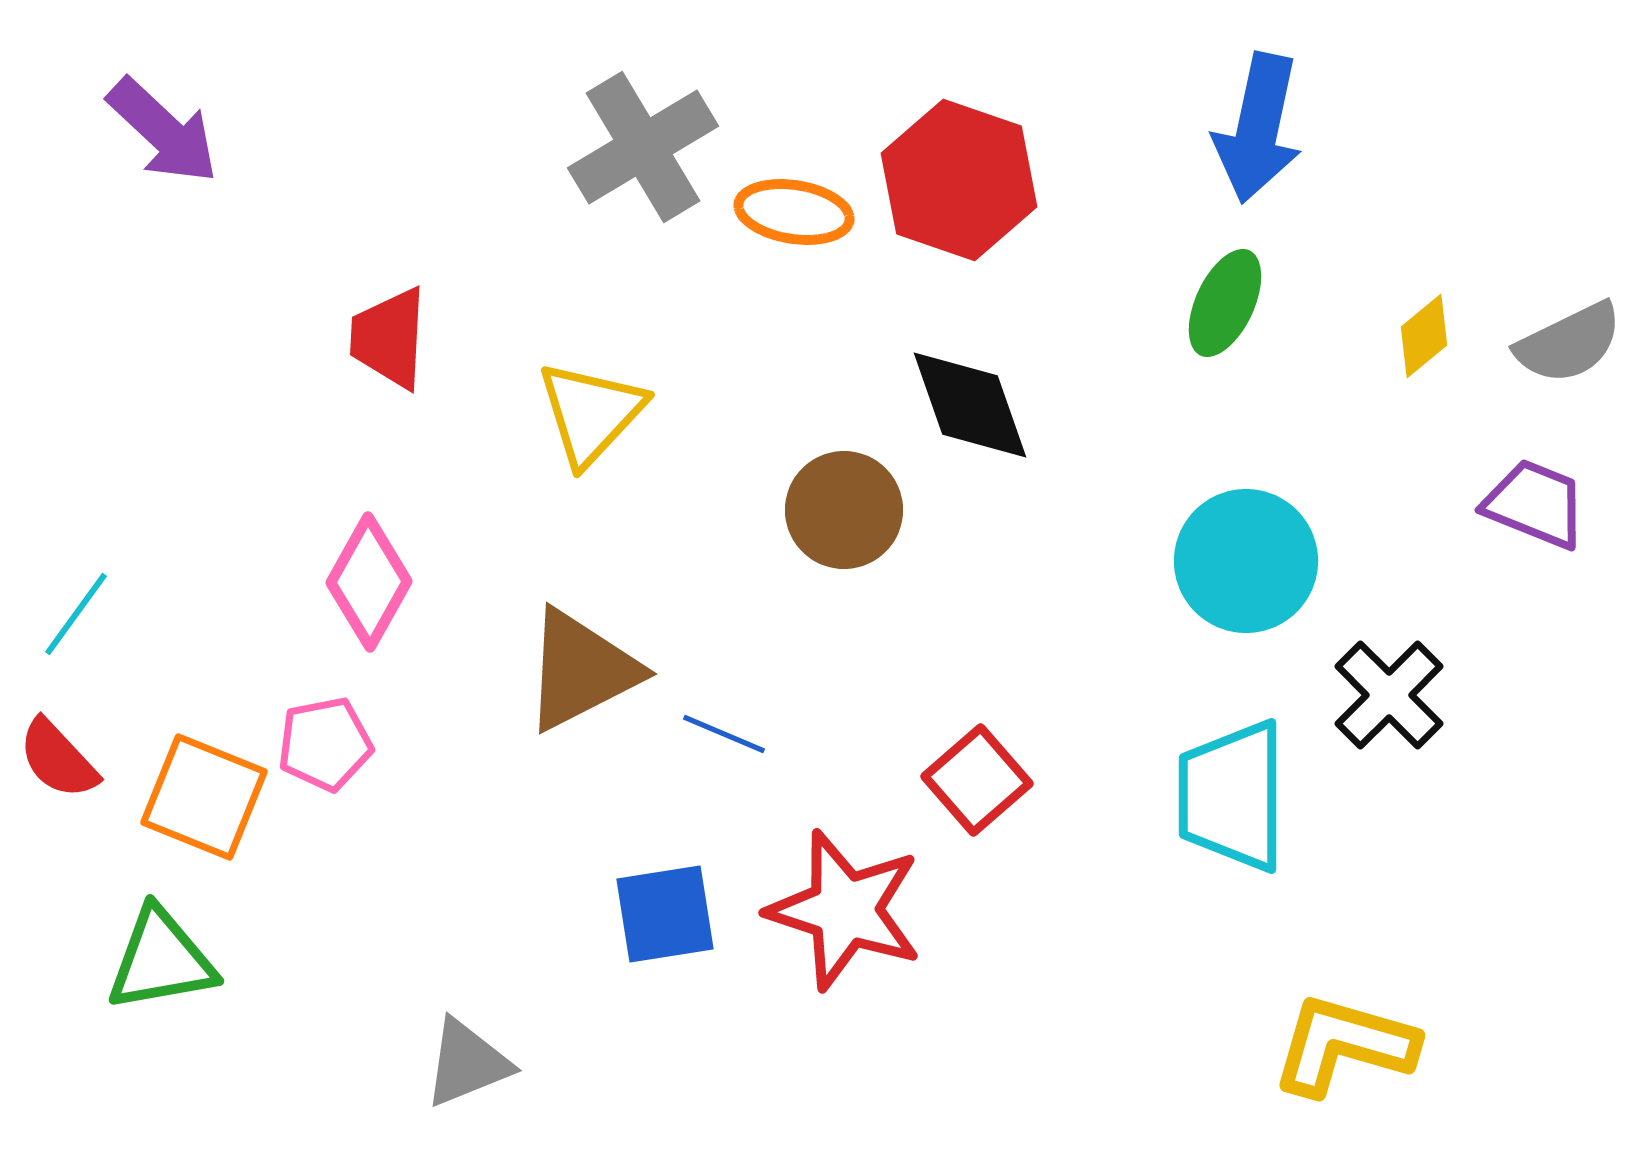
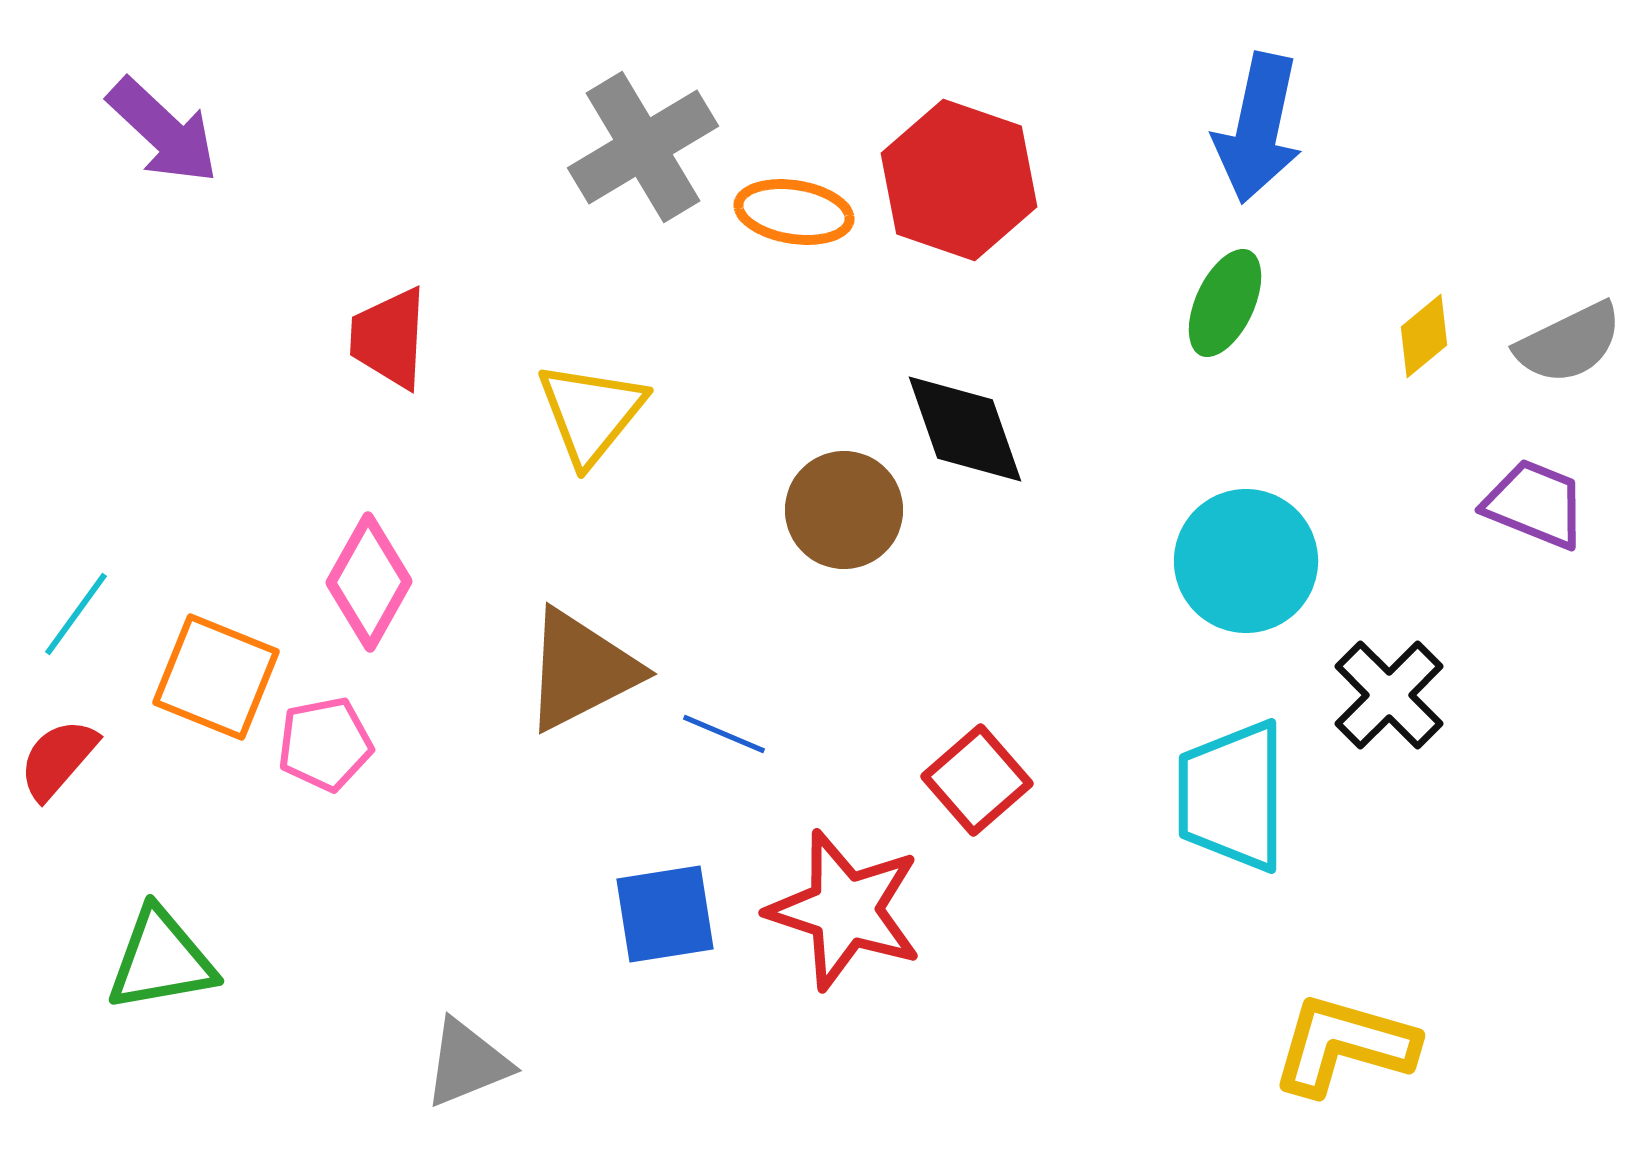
black diamond: moved 5 px left, 24 px down
yellow triangle: rotated 4 degrees counterclockwise
red semicircle: rotated 84 degrees clockwise
orange square: moved 12 px right, 120 px up
